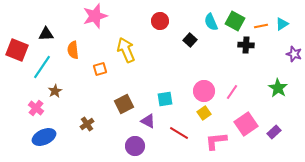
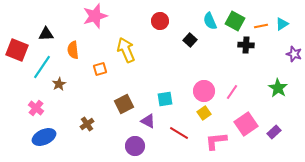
cyan semicircle: moved 1 px left, 1 px up
brown star: moved 4 px right, 7 px up
